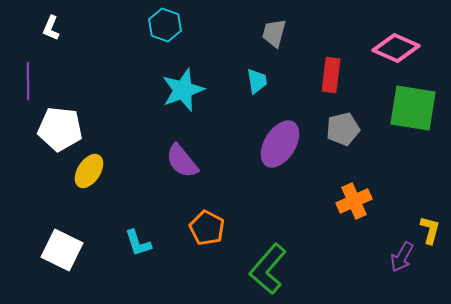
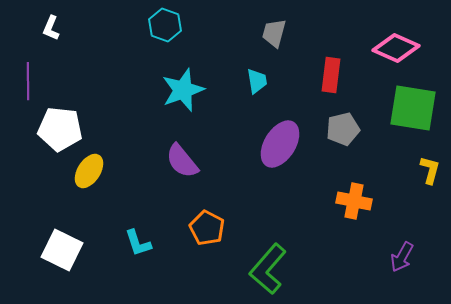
orange cross: rotated 36 degrees clockwise
yellow L-shape: moved 60 px up
